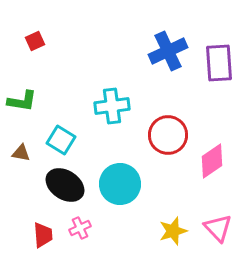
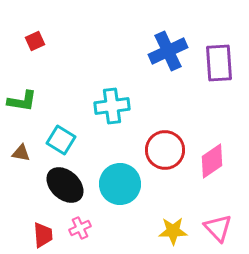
red circle: moved 3 px left, 15 px down
black ellipse: rotated 9 degrees clockwise
yellow star: rotated 16 degrees clockwise
